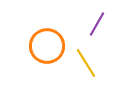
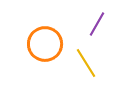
orange circle: moved 2 px left, 2 px up
